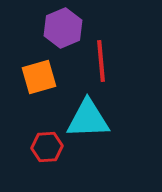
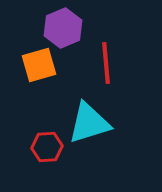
red line: moved 5 px right, 2 px down
orange square: moved 12 px up
cyan triangle: moved 1 px right, 4 px down; rotated 15 degrees counterclockwise
